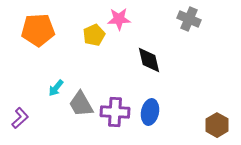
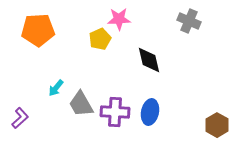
gray cross: moved 2 px down
yellow pentagon: moved 6 px right, 4 px down
